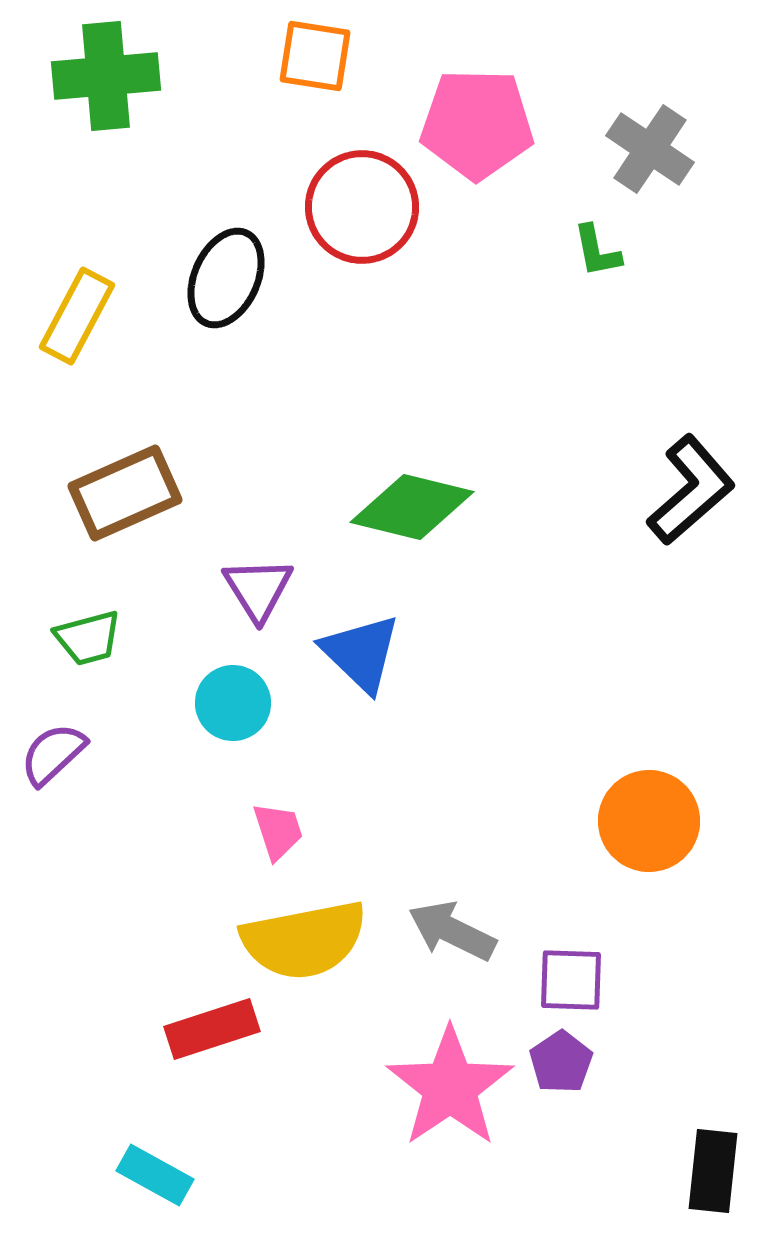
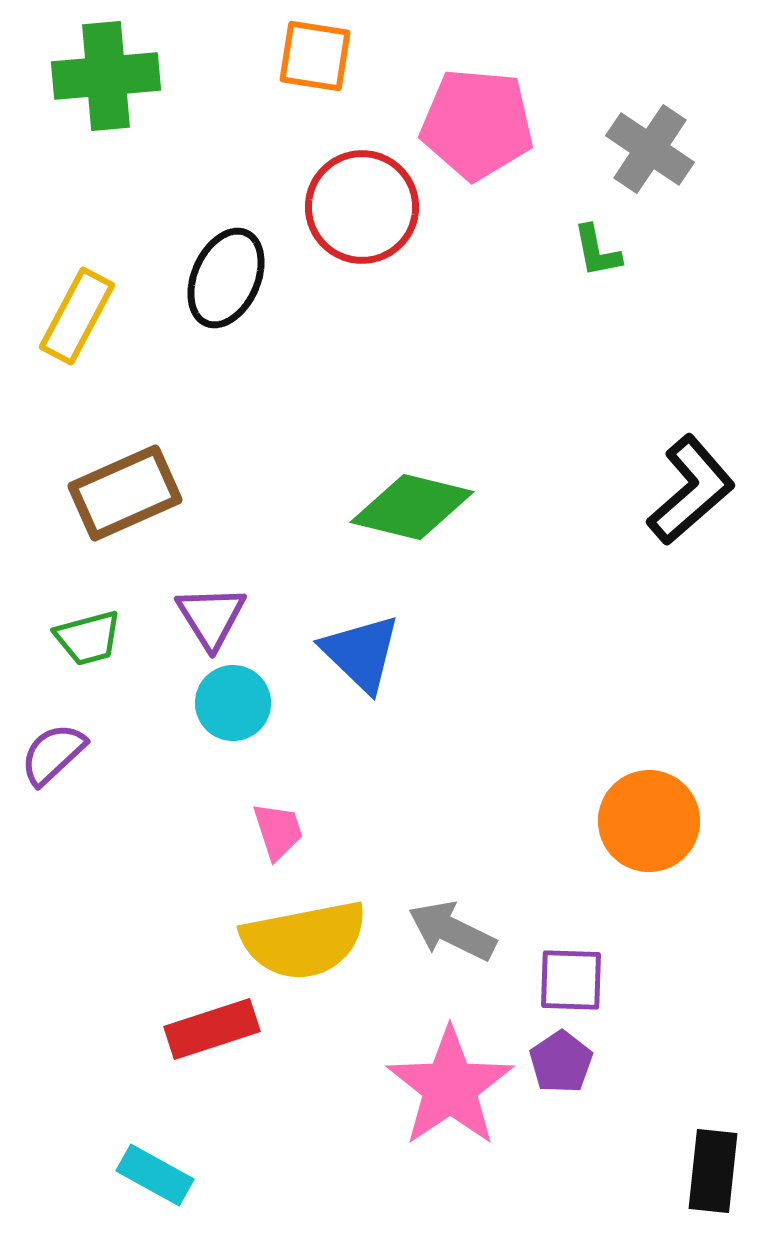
pink pentagon: rotated 4 degrees clockwise
purple triangle: moved 47 px left, 28 px down
